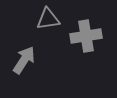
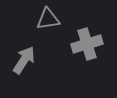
gray cross: moved 1 px right, 8 px down; rotated 8 degrees counterclockwise
